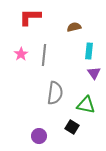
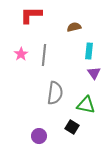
red L-shape: moved 1 px right, 2 px up
